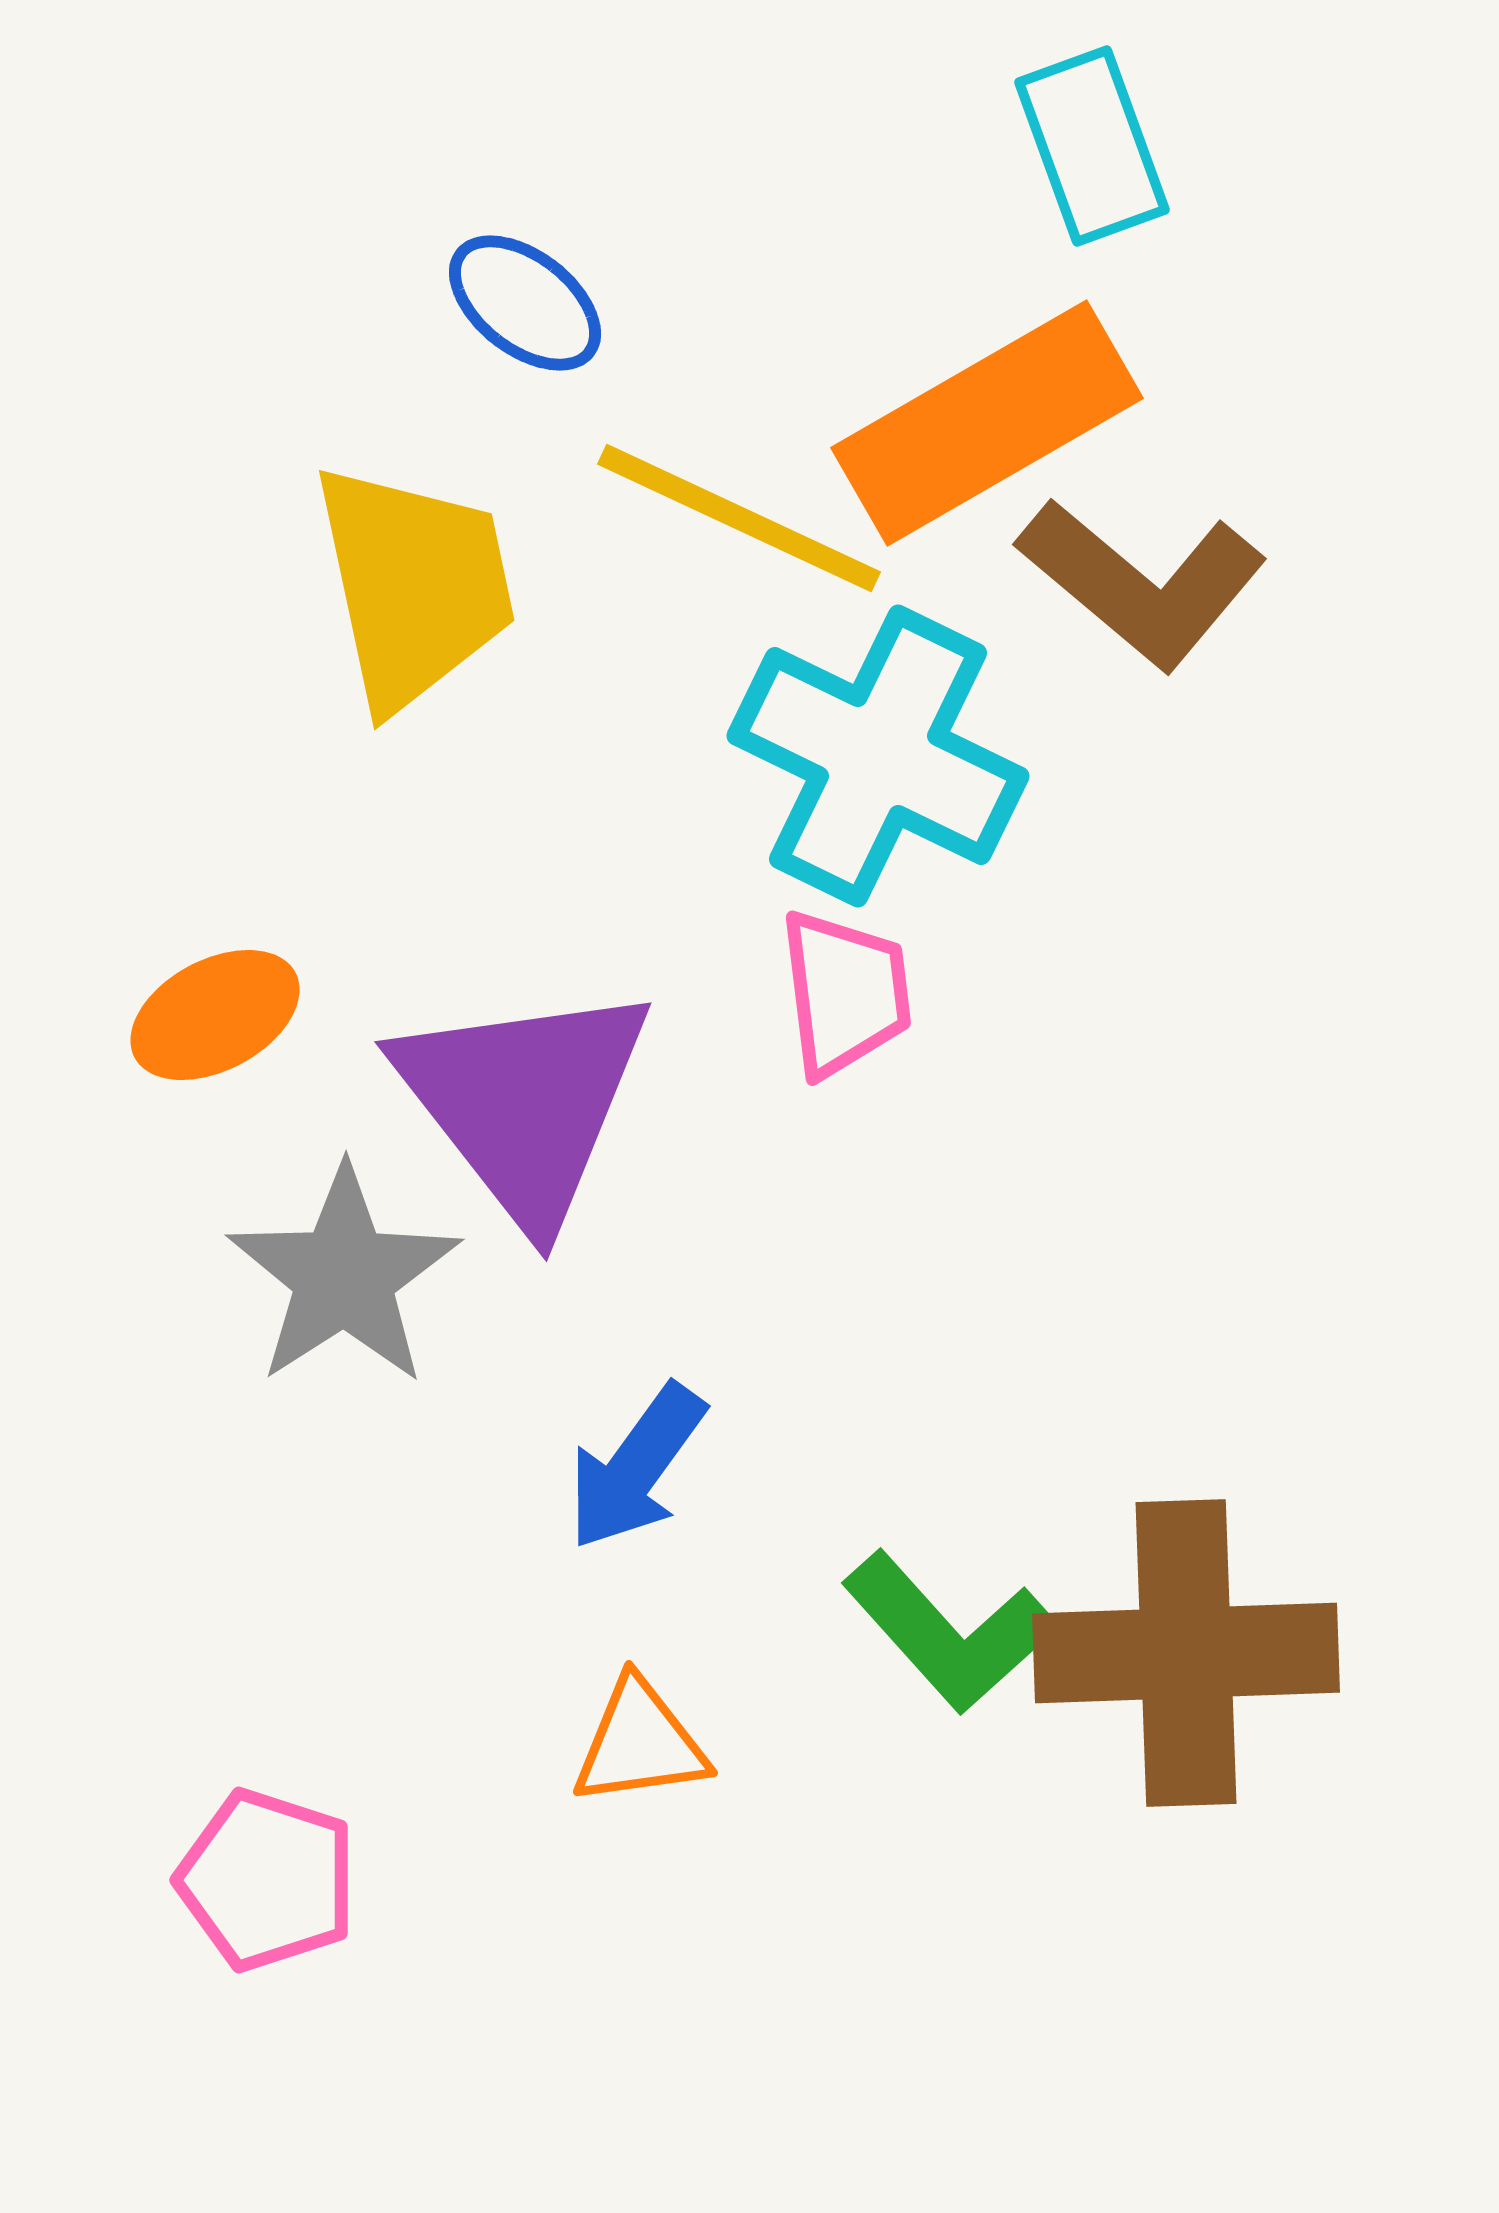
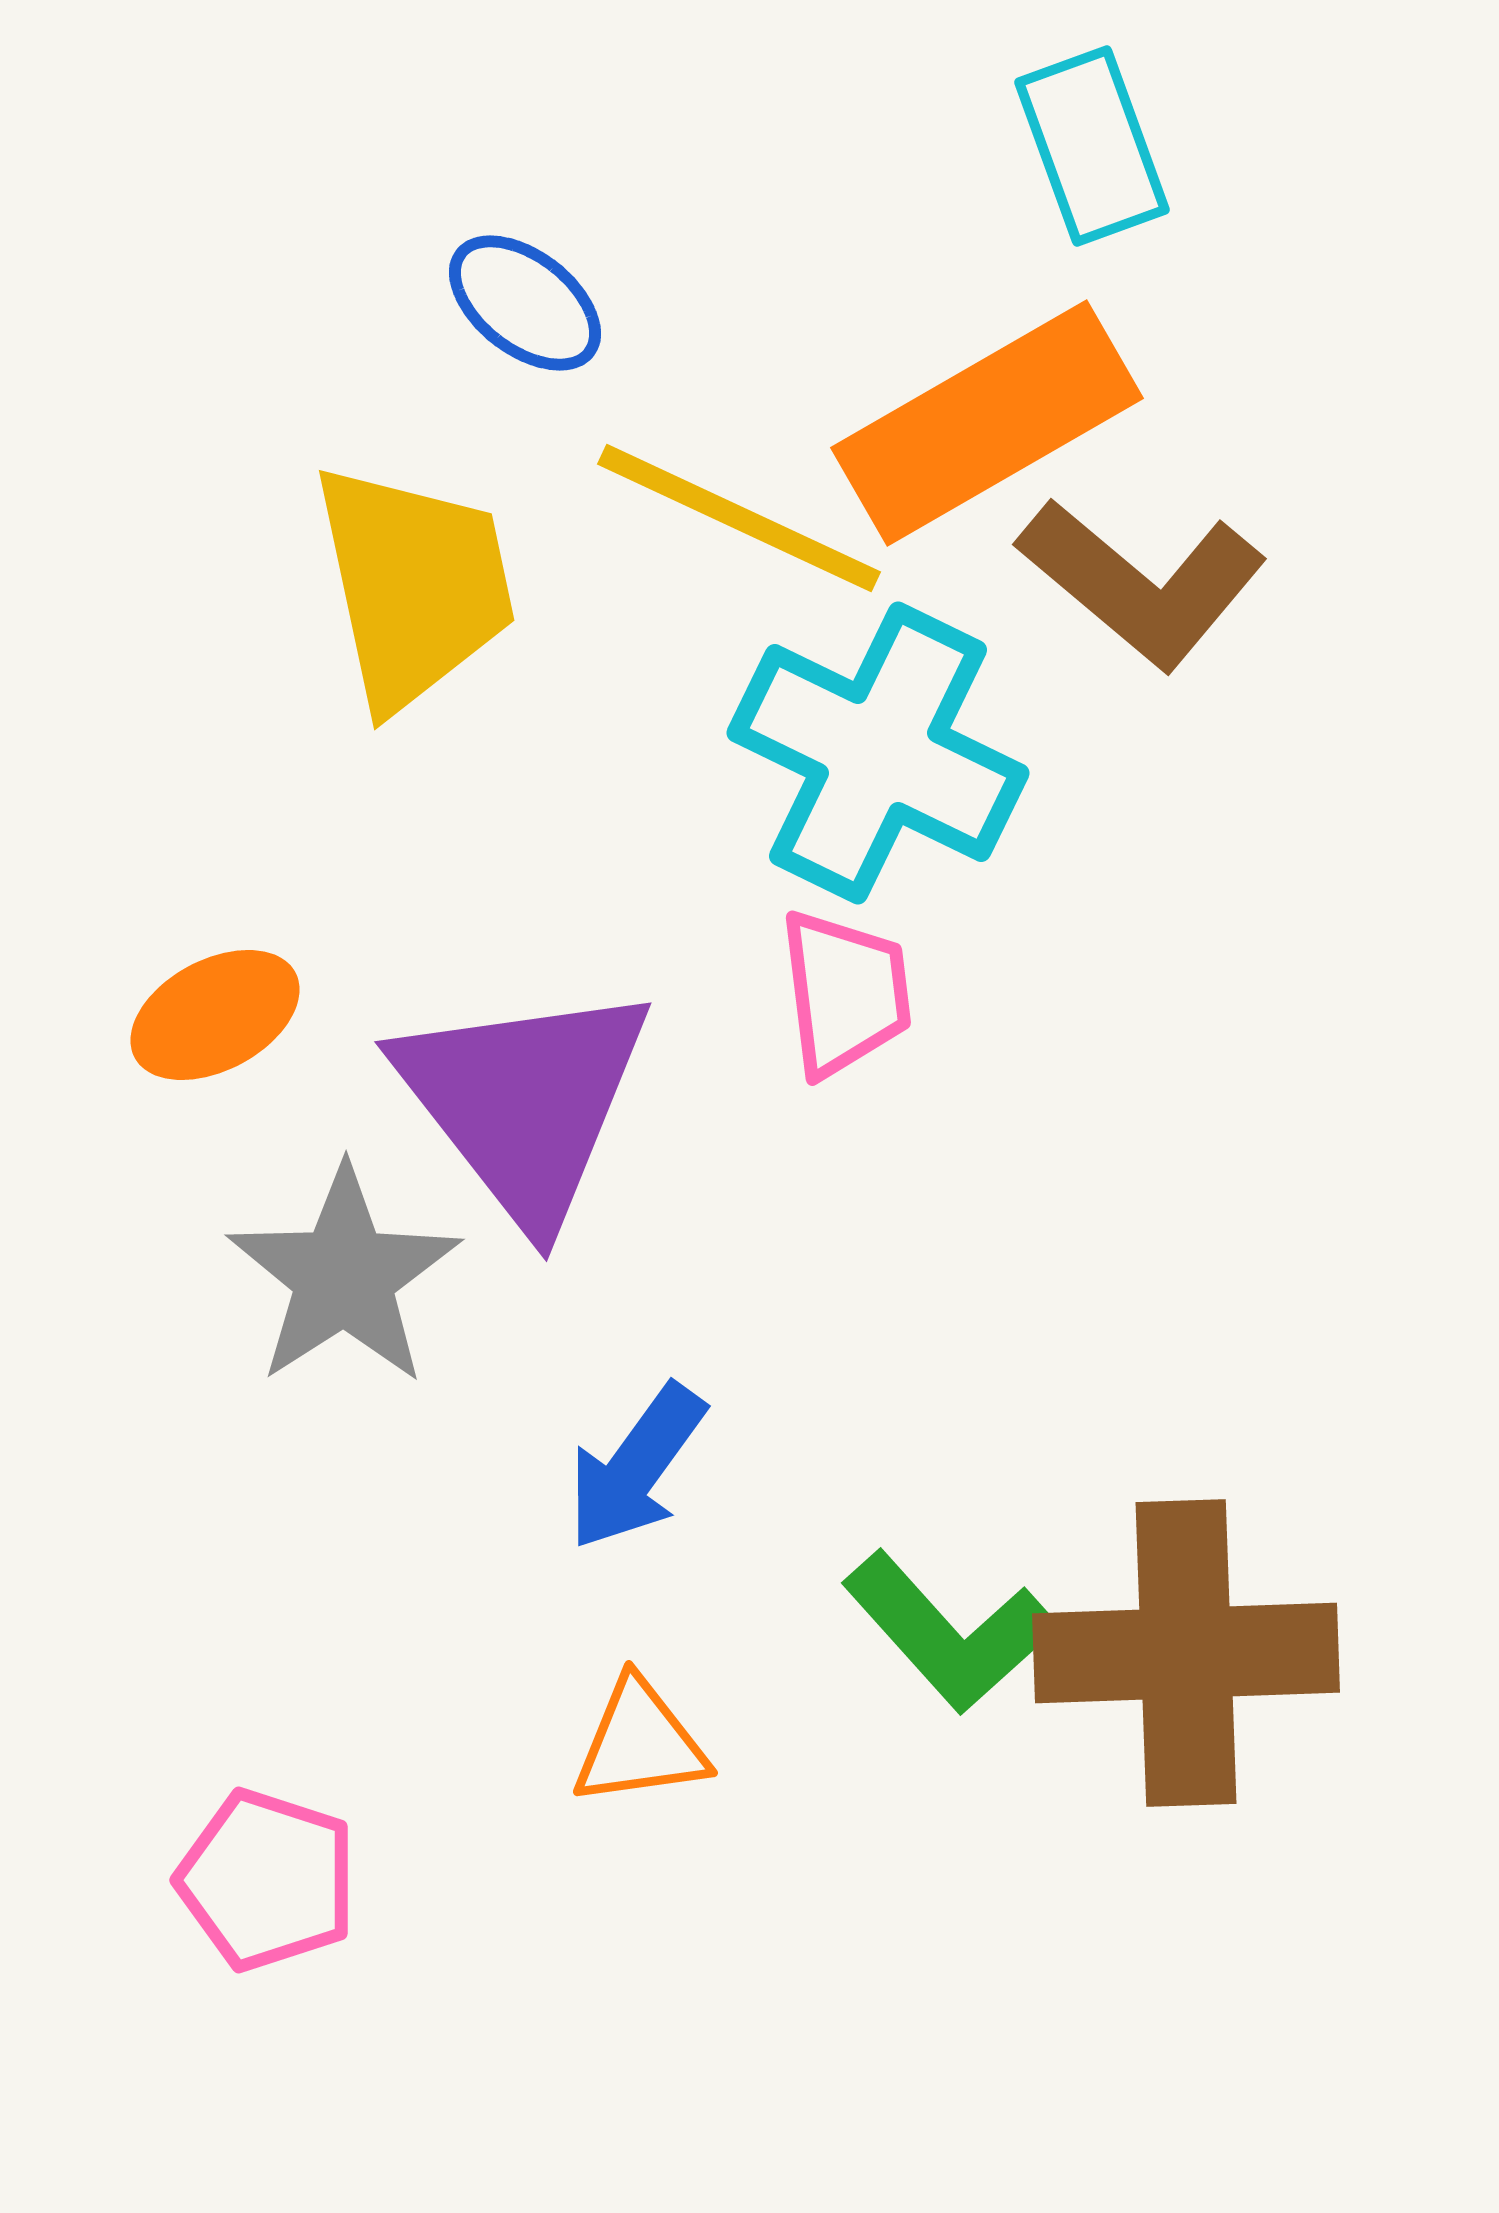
cyan cross: moved 3 px up
